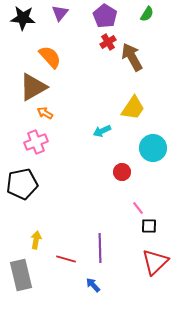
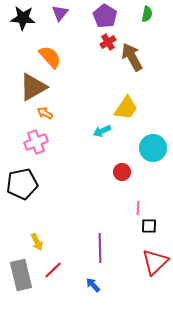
green semicircle: rotated 21 degrees counterclockwise
yellow trapezoid: moved 7 px left
pink line: rotated 40 degrees clockwise
yellow arrow: moved 1 px right, 2 px down; rotated 144 degrees clockwise
red line: moved 13 px left, 11 px down; rotated 60 degrees counterclockwise
